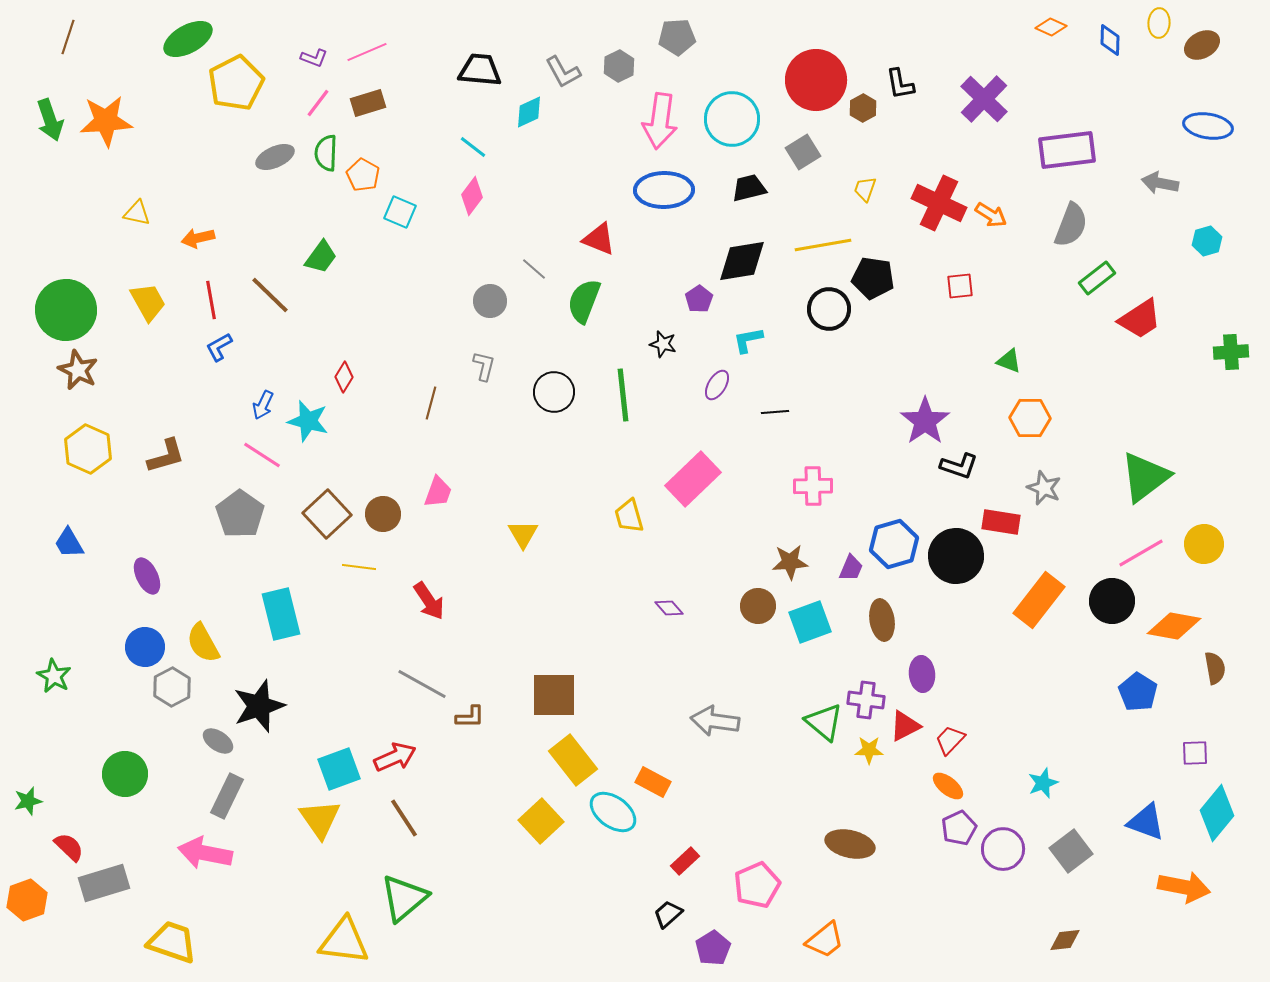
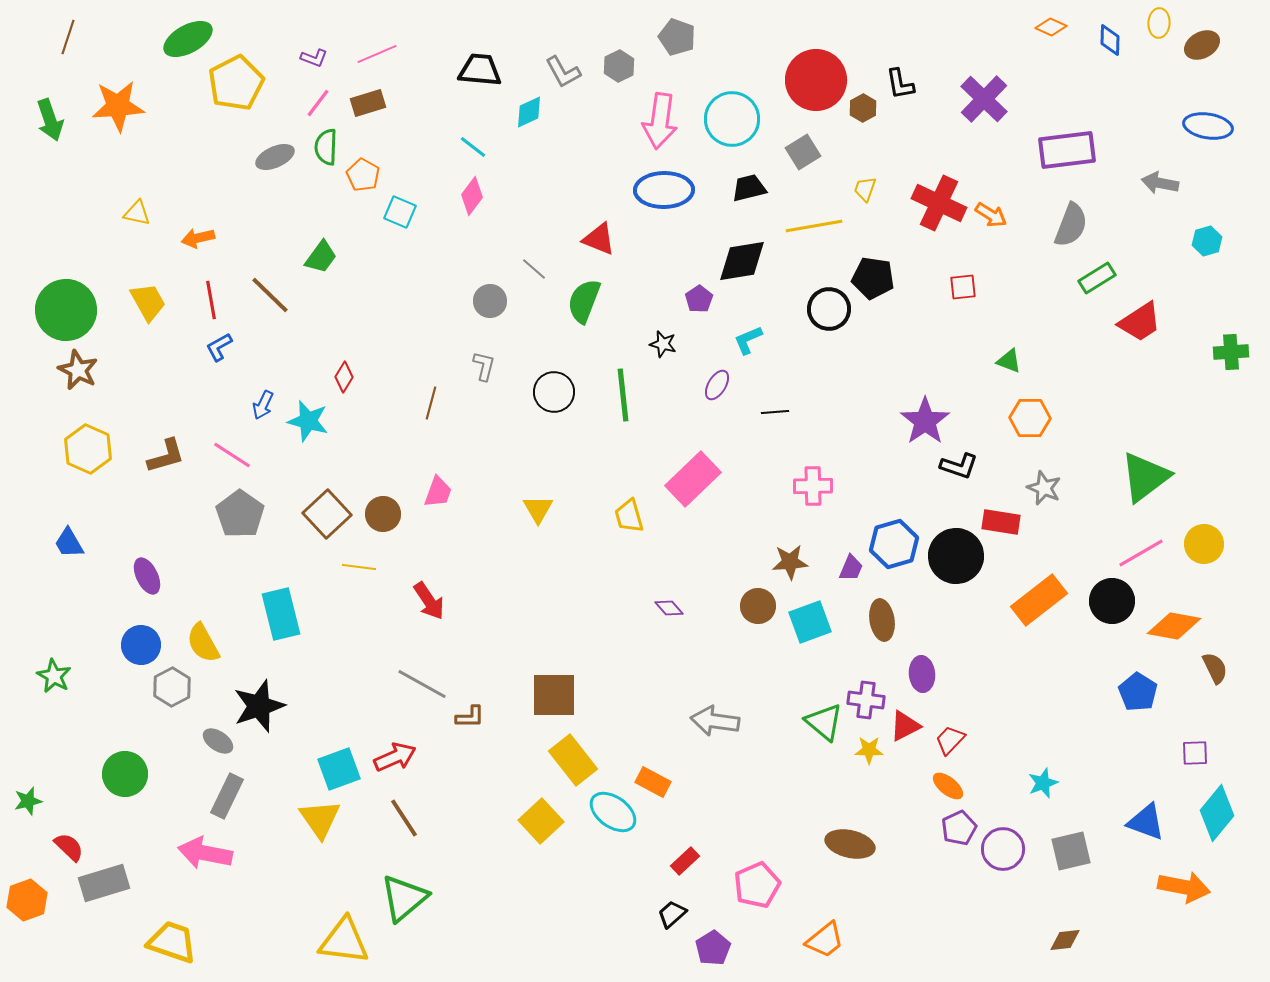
gray pentagon at (677, 37): rotated 24 degrees clockwise
pink line at (367, 52): moved 10 px right, 2 px down
orange star at (106, 121): moved 12 px right, 15 px up
green semicircle at (326, 153): moved 6 px up
yellow line at (823, 245): moved 9 px left, 19 px up
green rectangle at (1097, 278): rotated 6 degrees clockwise
red square at (960, 286): moved 3 px right, 1 px down
red trapezoid at (1140, 319): moved 3 px down
cyan L-shape at (748, 340): rotated 12 degrees counterclockwise
pink line at (262, 455): moved 30 px left
yellow triangle at (523, 534): moved 15 px right, 25 px up
orange rectangle at (1039, 600): rotated 14 degrees clockwise
blue circle at (145, 647): moved 4 px left, 2 px up
brown semicircle at (1215, 668): rotated 16 degrees counterclockwise
gray square at (1071, 851): rotated 24 degrees clockwise
black trapezoid at (668, 914): moved 4 px right
